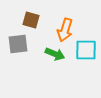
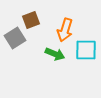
brown square: rotated 36 degrees counterclockwise
gray square: moved 3 px left, 6 px up; rotated 25 degrees counterclockwise
